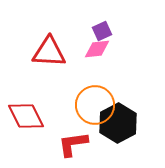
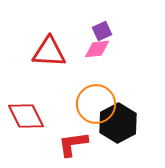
orange circle: moved 1 px right, 1 px up
